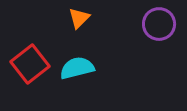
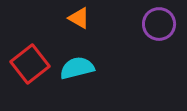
orange triangle: rotated 45 degrees counterclockwise
